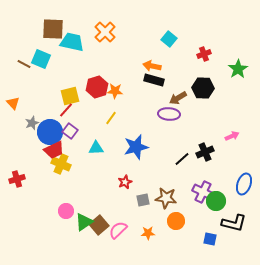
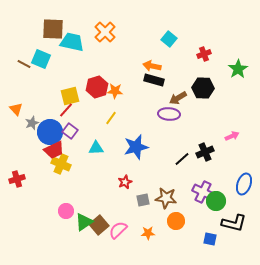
orange triangle at (13, 103): moved 3 px right, 6 px down
